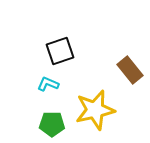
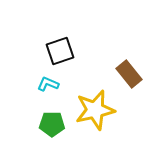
brown rectangle: moved 1 px left, 4 px down
